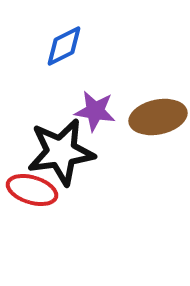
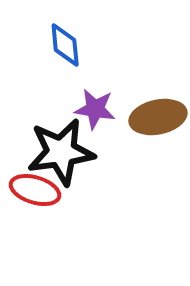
blue diamond: moved 1 px right, 1 px up; rotated 69 degrees counterclockwise
purple star: moved 2 px up
red ellipse: moved 3 px right
